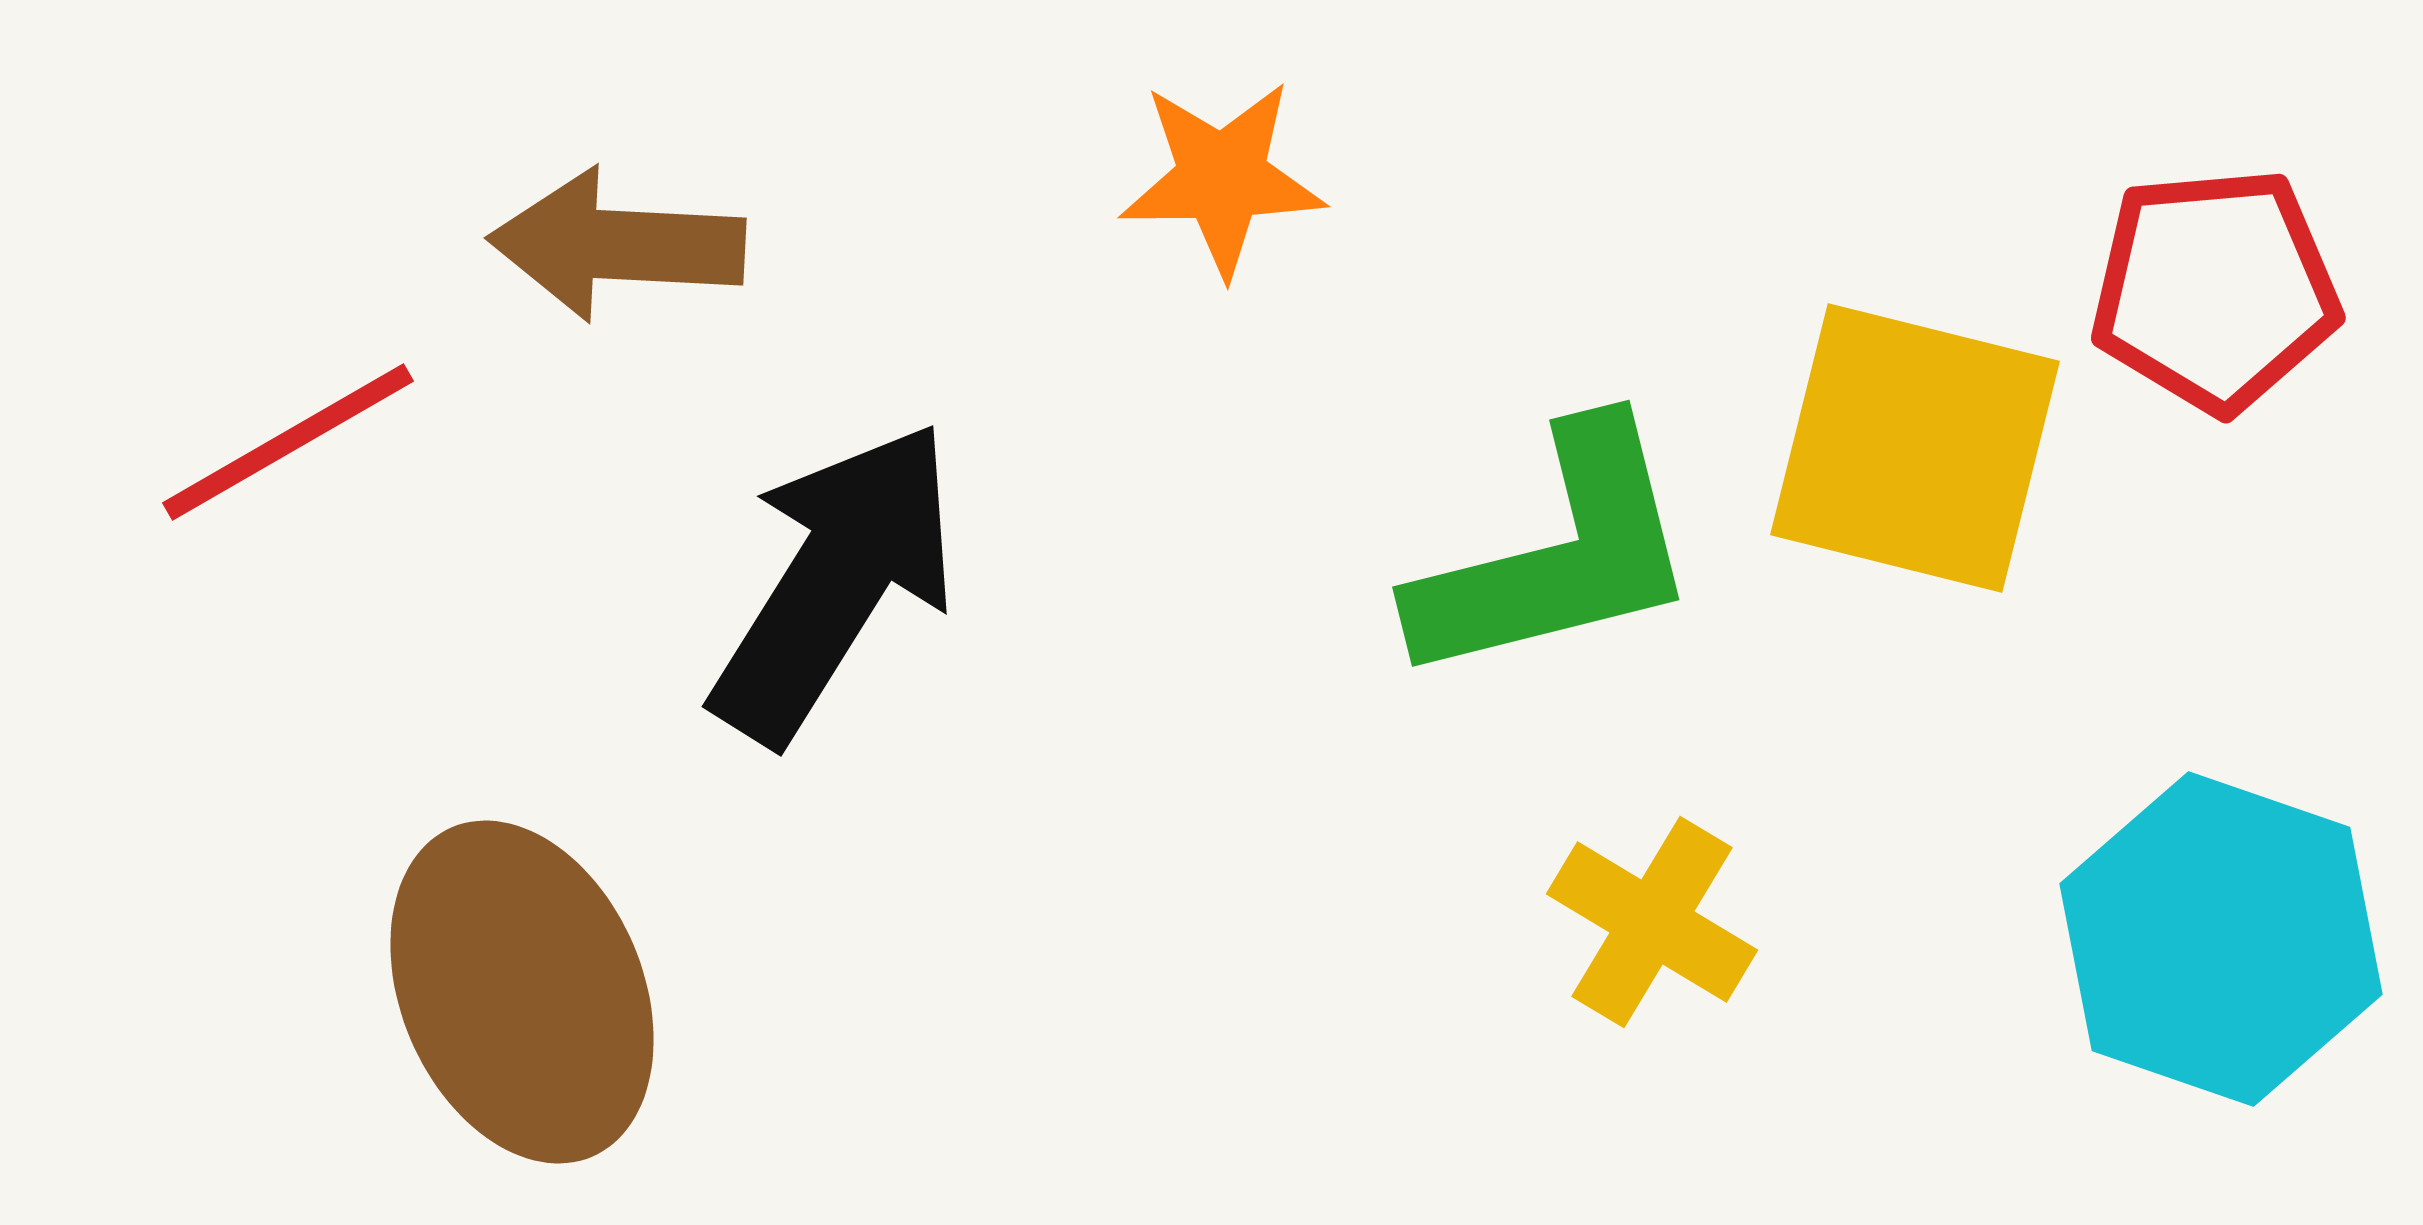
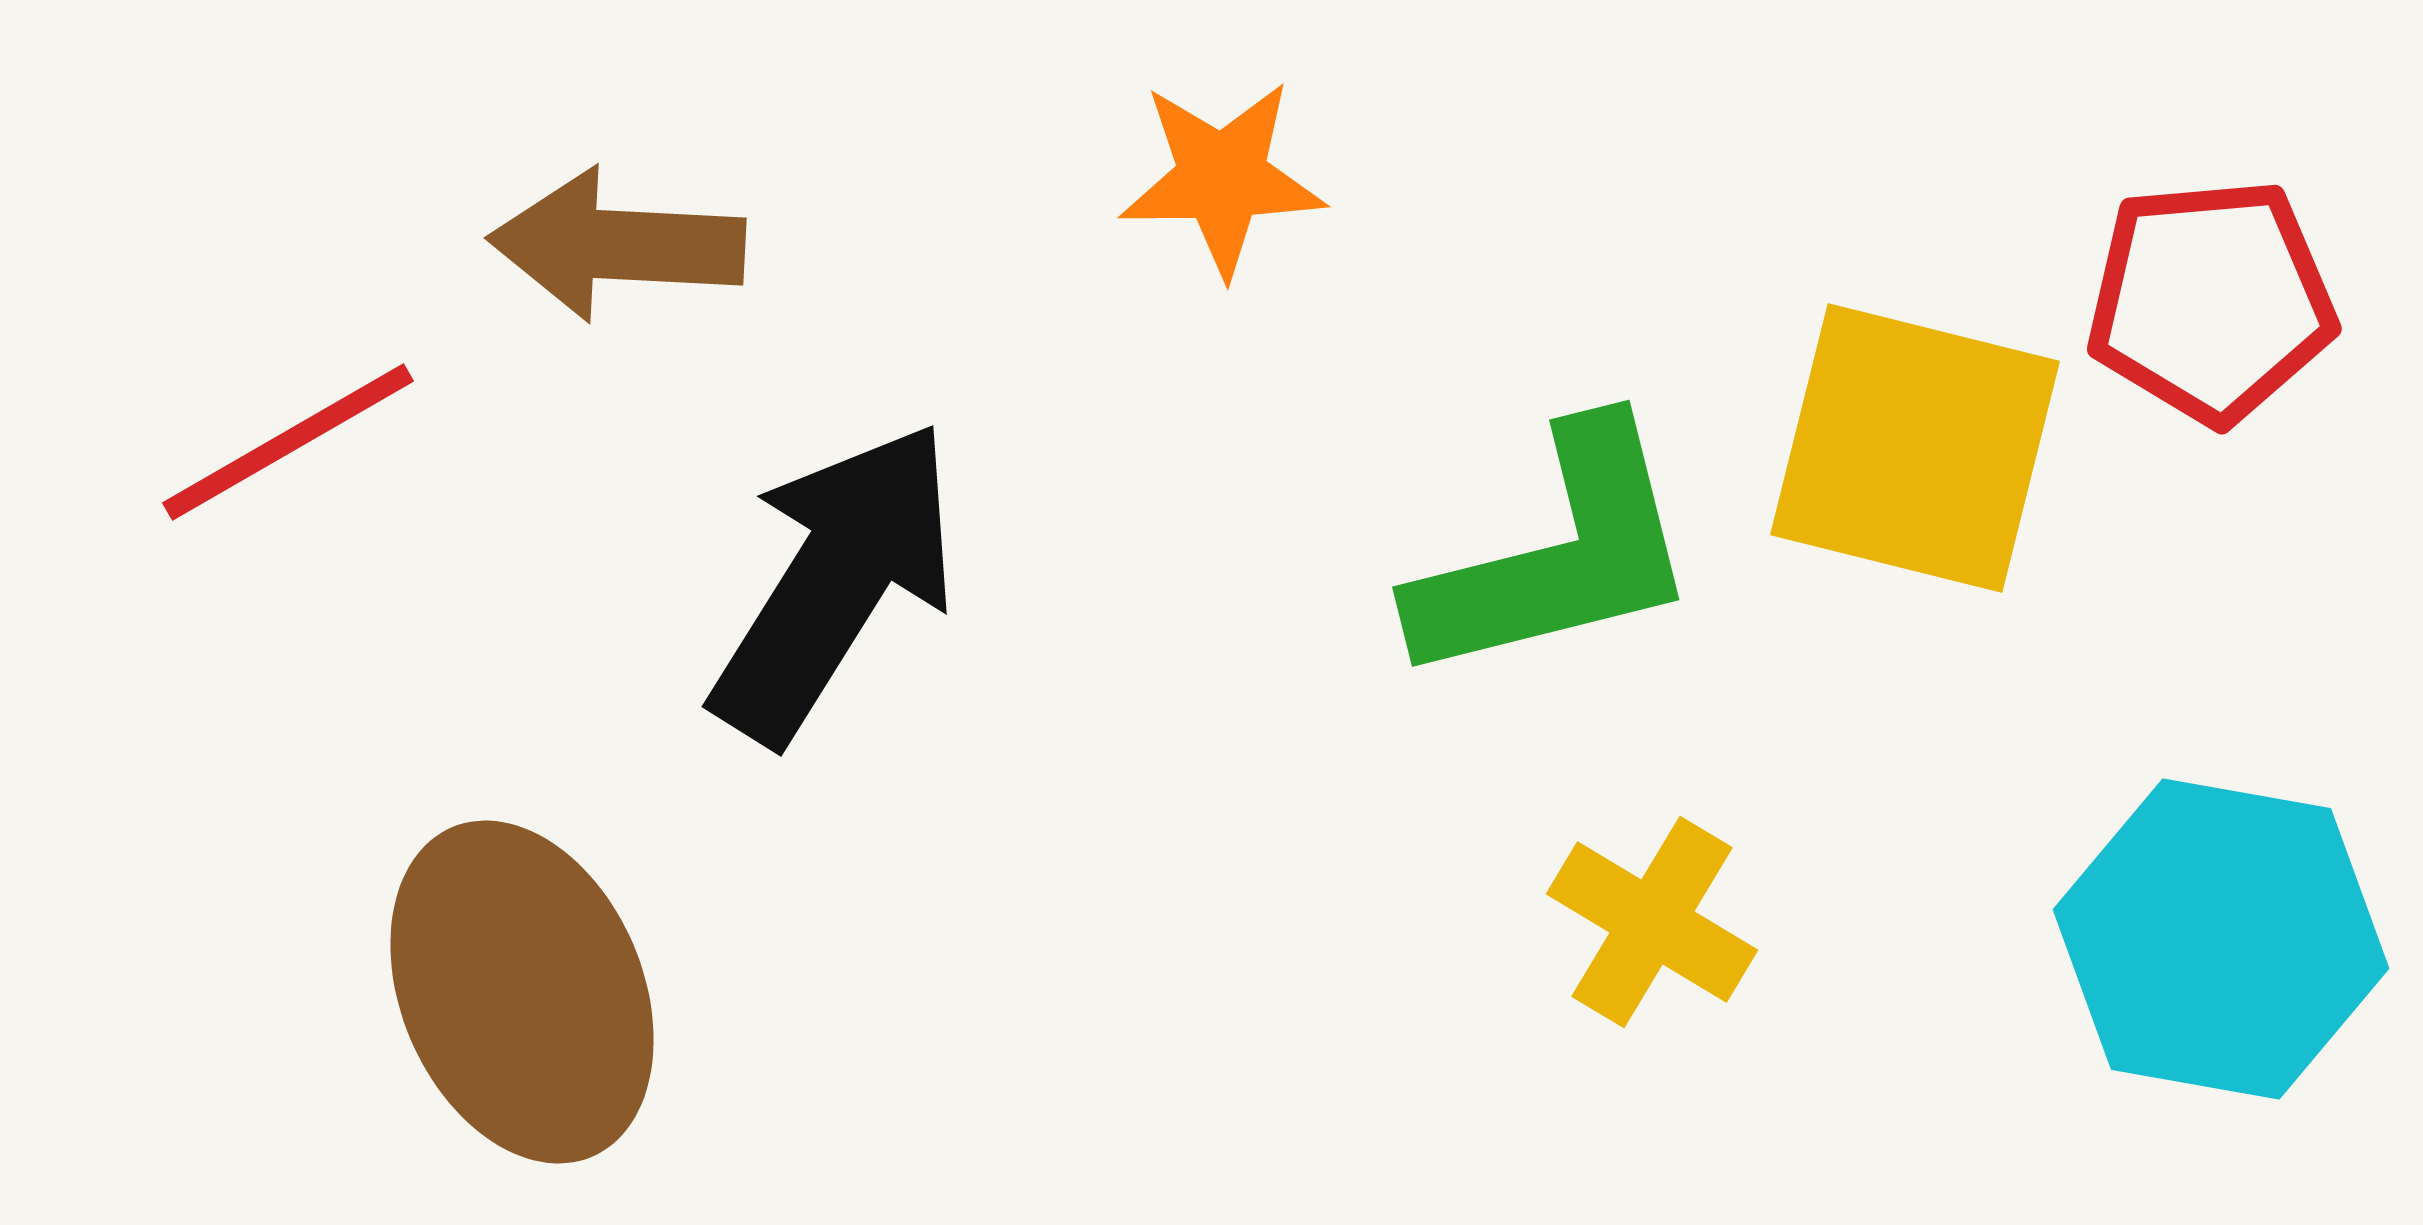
red pentagon: moved 4 px left, 11 px down
cyan hexagon: rotated 9 degrees counterclockwise
